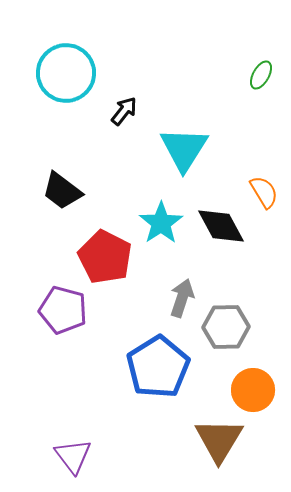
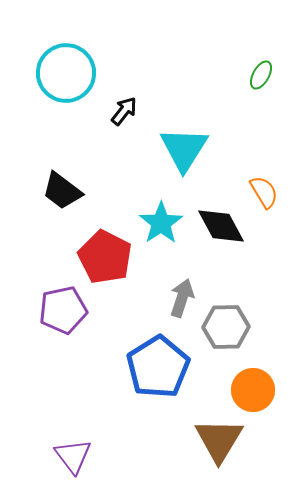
purple pentagon: rotated 27 degrees counterclockwise
